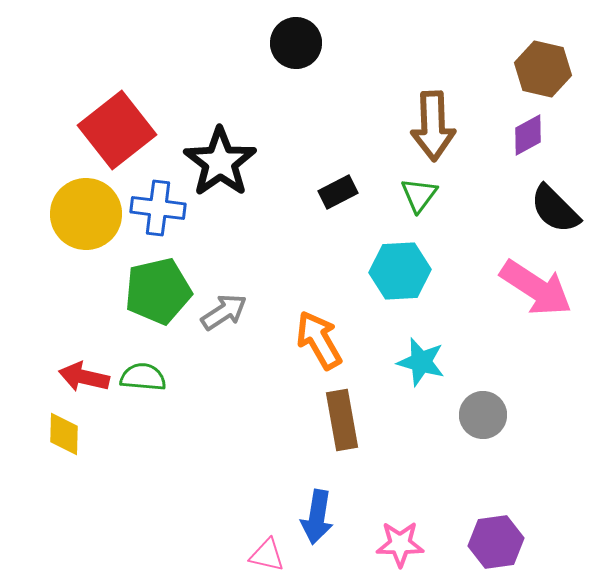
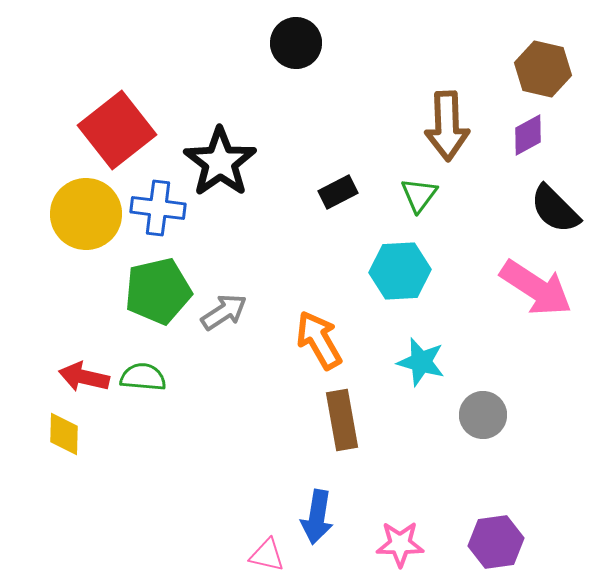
brown arrow: moved 14 px right
